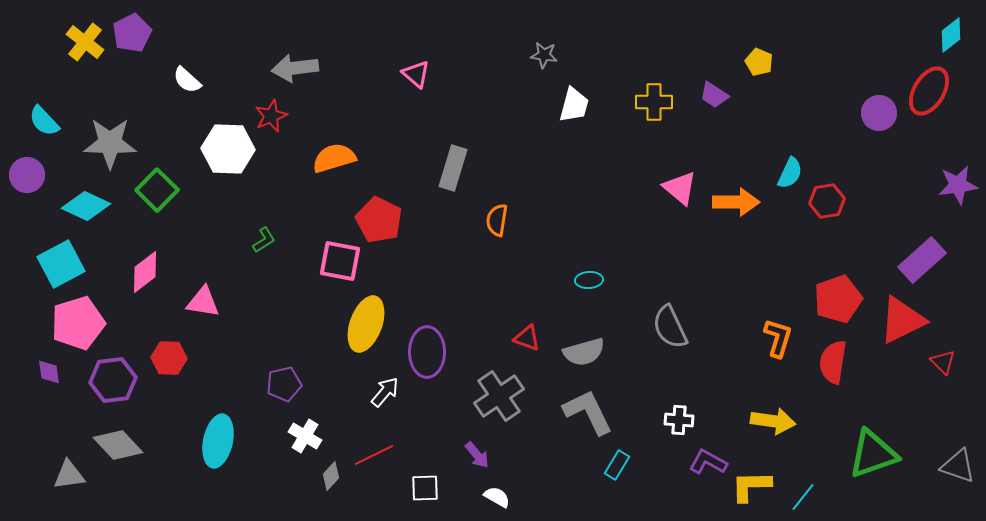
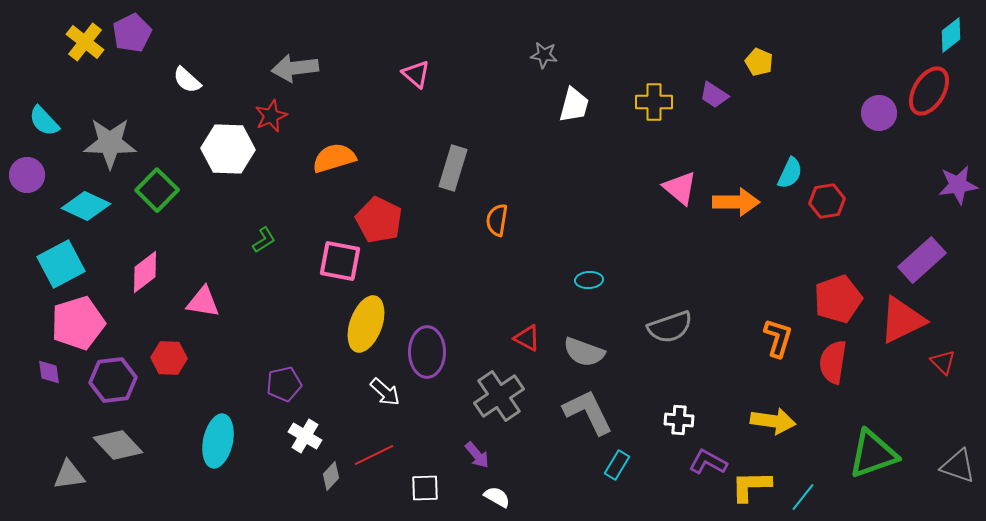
gray semicircle at (670, 327): rotated 84 degrees counterclockwise
red triangle at (527, 338): rotated 8 degrees clockwise
gray semicircle at (584, 352): rotated 36 degrees clockwise
white arrow at (385, 392): rotated 92 degrees clockwise
